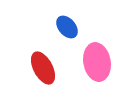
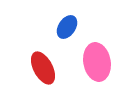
blue ellipse: rotated 75 degrees clockwise
